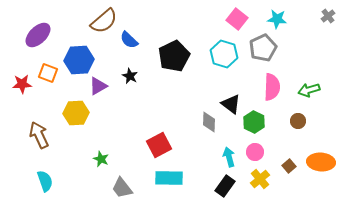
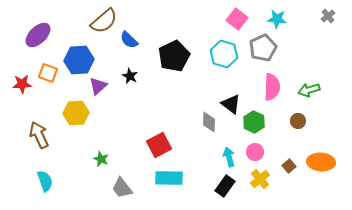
purple triangle: rotated 12 degrees counterclockwise
